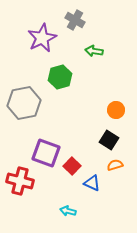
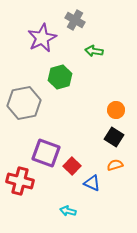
black square: moved 5 px right, 3 px up
